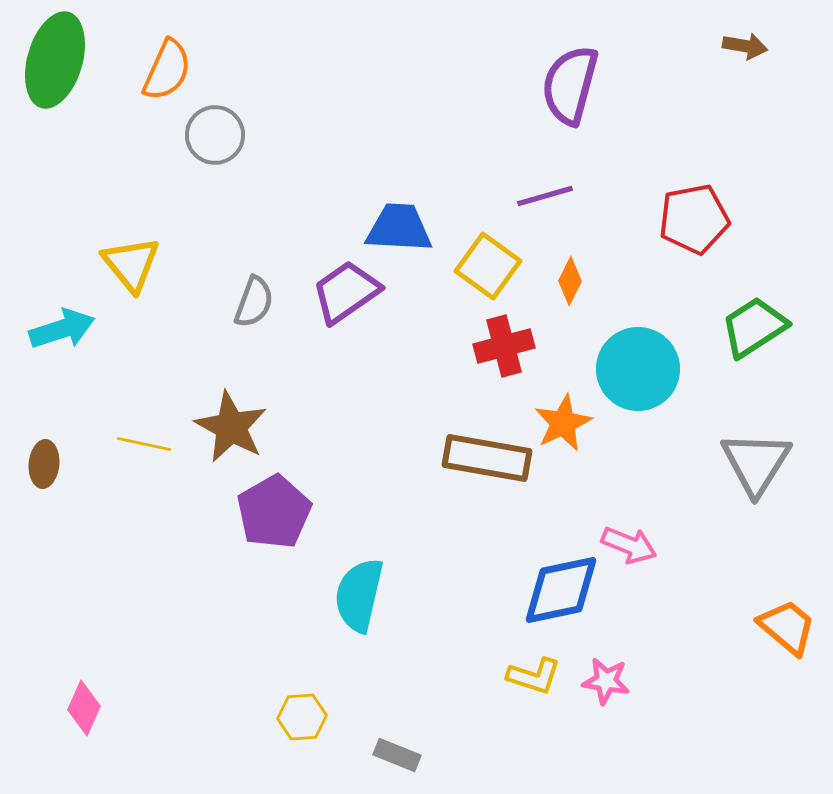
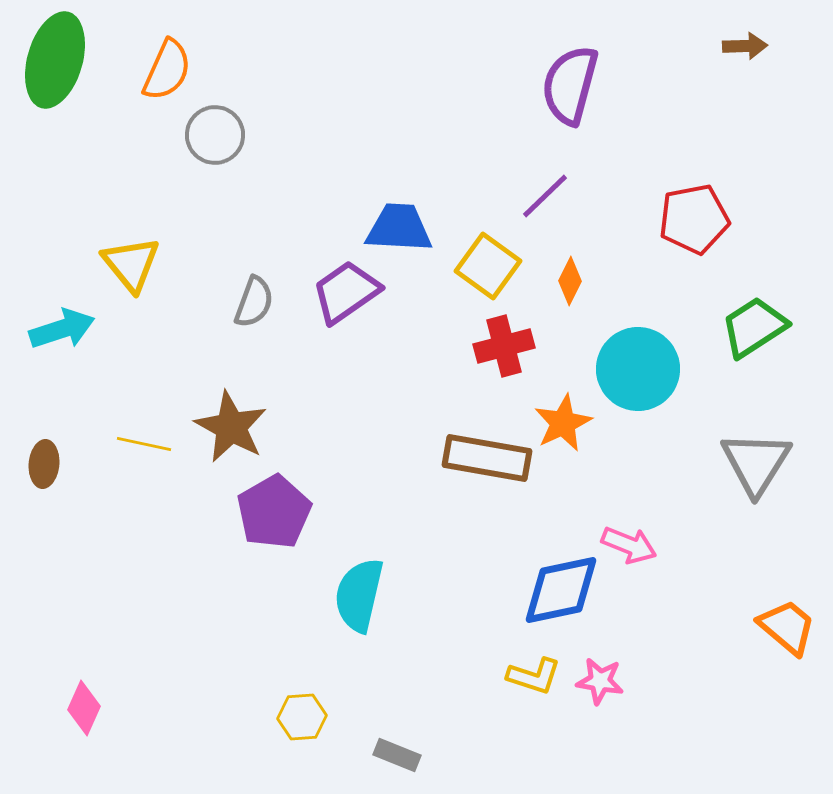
brown arrow: rotated 12 degrees counterclockwise
purple line: rotated 28 degrees counterclockwise
pink star: moved 6 px left
